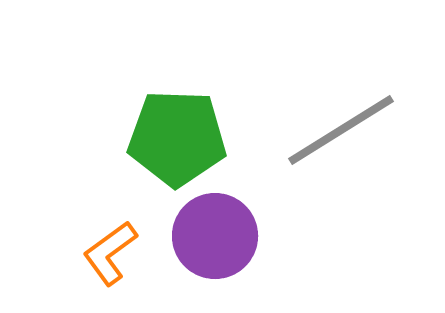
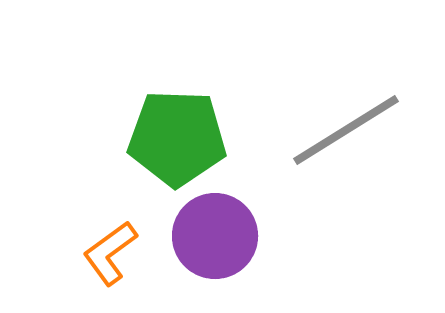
gray line: moved 5 px right
